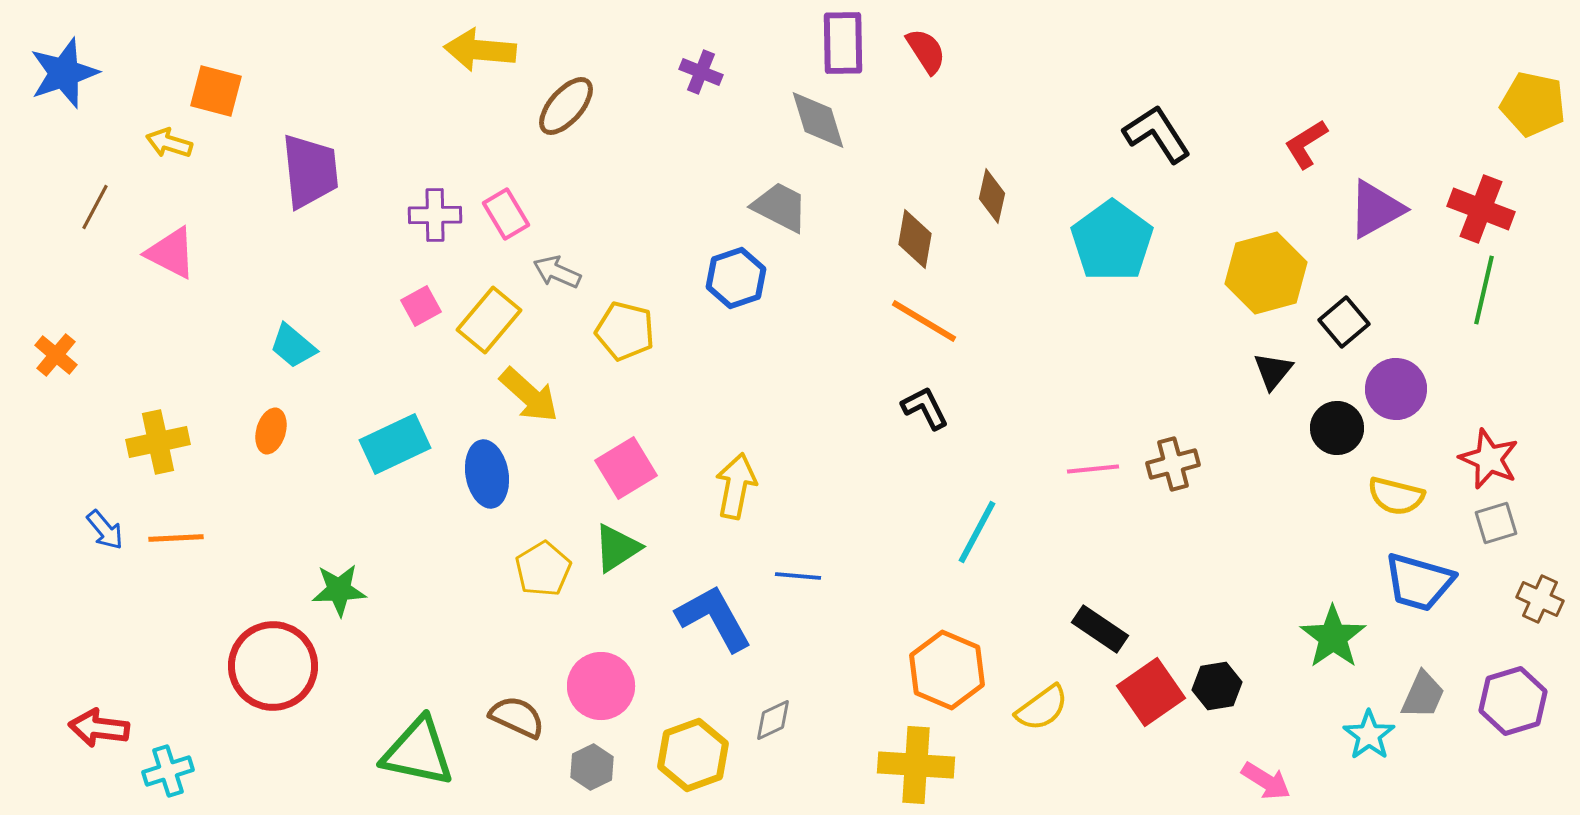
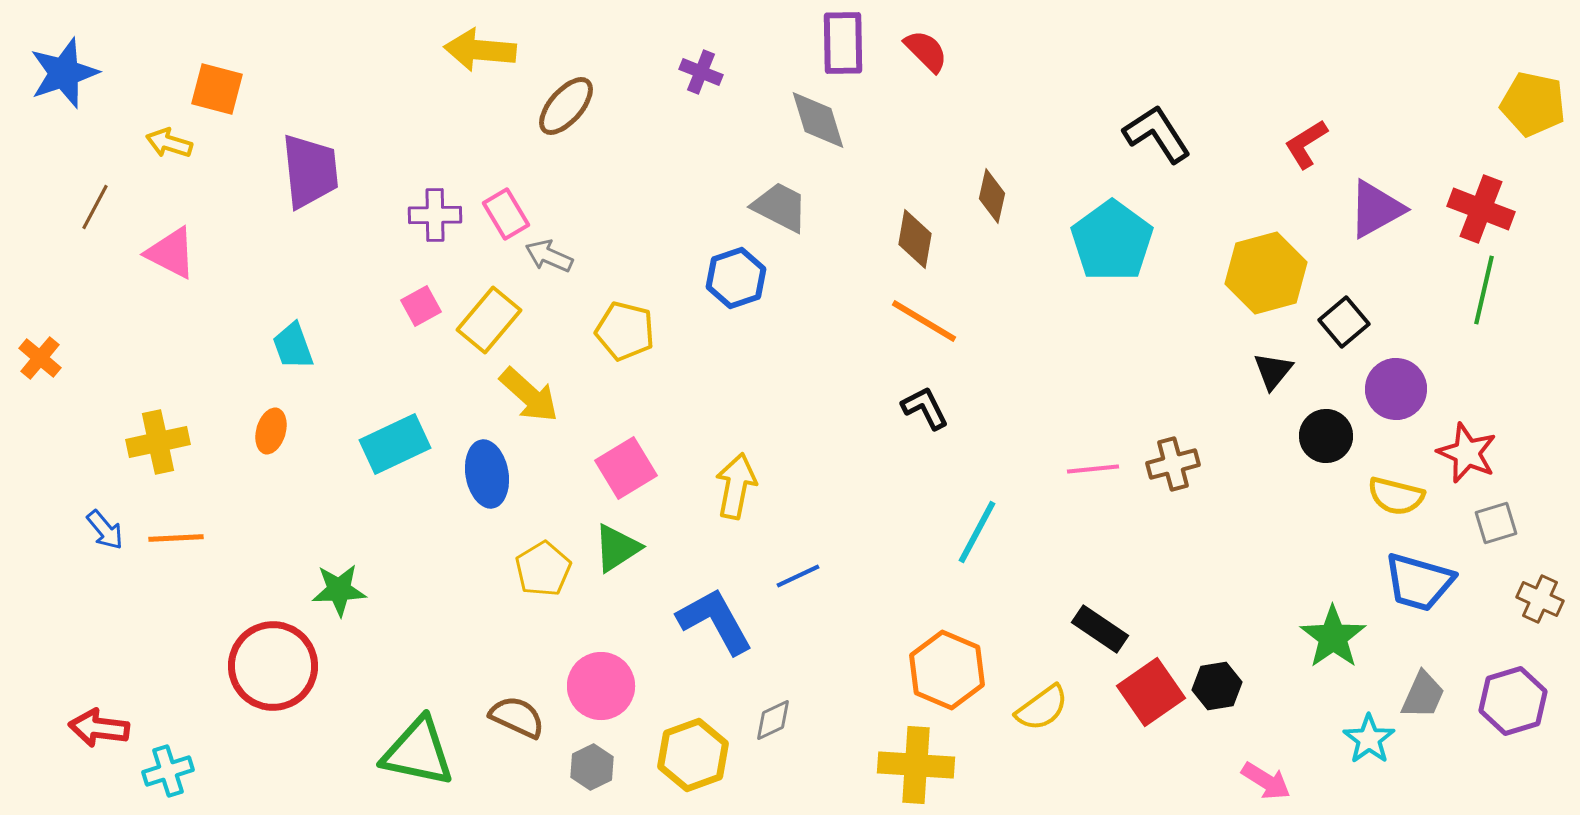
red semicircle at (926, 51): rotated 12 degrees counterclockwise
orange square at (216, 91): moved 1 px right, 2 px up
gray arrow at (557, 272): moved 8 px left, 16 px up
cyan trapezoid at (293, 346): rotated 30 degrees clockwise
orange cross at (56, 355): moved 16 px left, 3 px down
black circle at (1337, 428): moved 11 px left, 8 px down
red star at (1489, 459): moved 22 px left, 6 px up
blue line at (798, 576): rotated 30 degrees counterclockwise
blue L-shape at (714, 618): moved 1 px right, 3 px down
cyan star at (1369, 735): moved 4 px down
